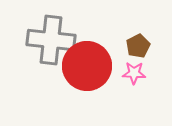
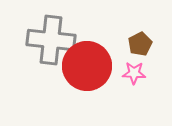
brown pentagon: moved 2 px right, 2 px up
